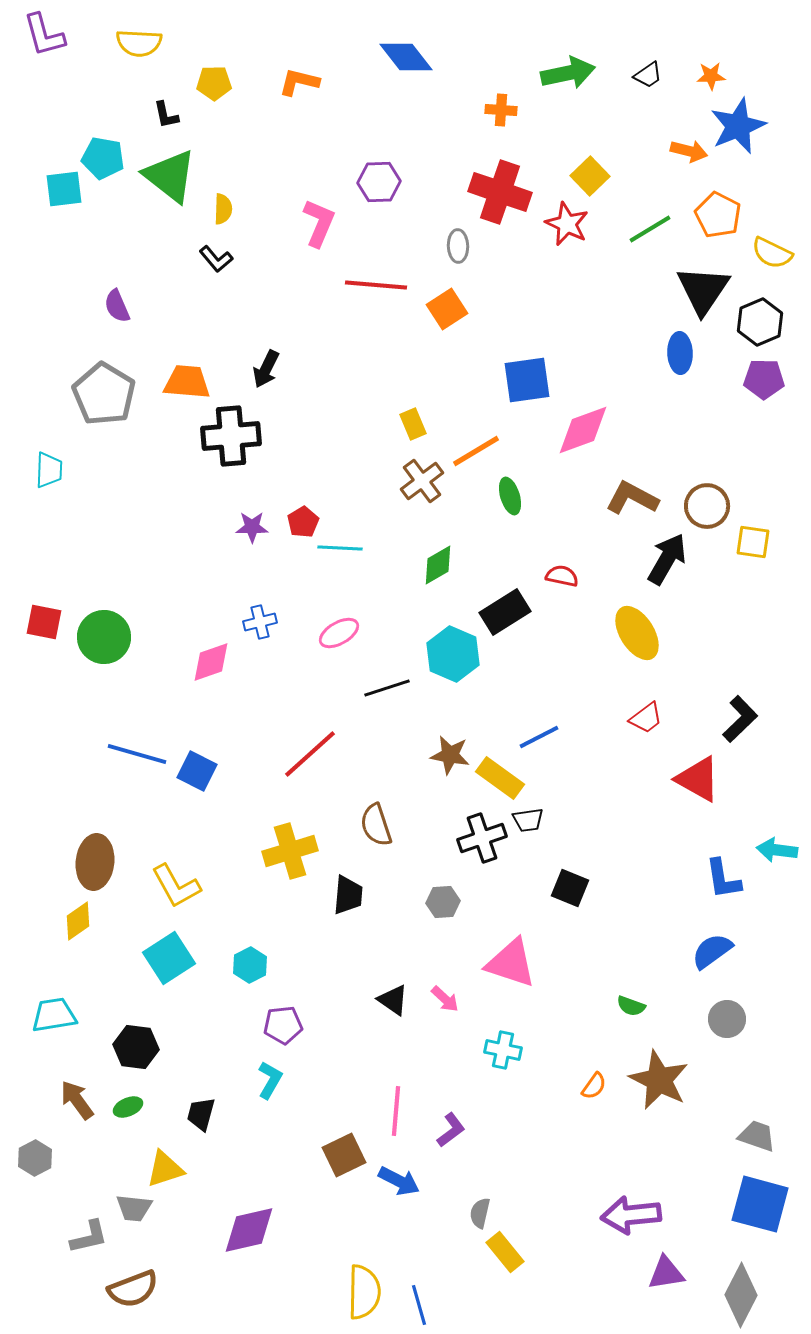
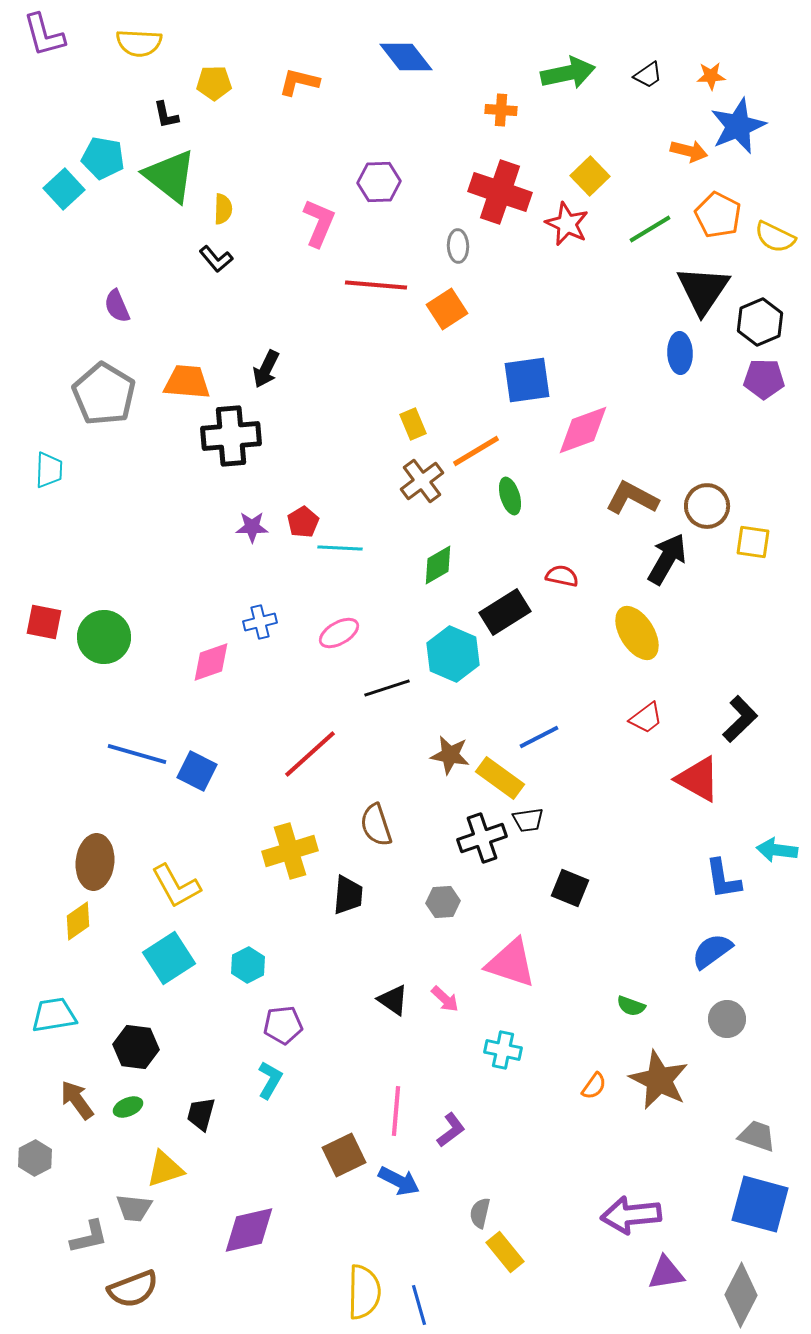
cyan square at (64, 189): rotated 36 degrees counterclockwise
yellow semicircle at (772, 253): moved 3 px right, 16 px up
cyan hexagon at (250, 965): moved 2 px left
